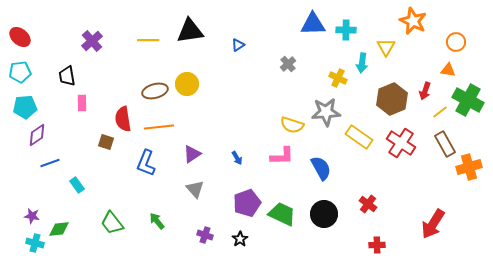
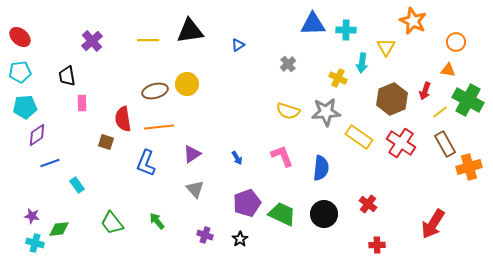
yellow semicircle at (292, 125): moved 4 px left, 14 px up
pink L-shape at (282, 156): rotated 110 degrees counterclockwise
blue semicircle at (321, 168): rotated 35 degrees clockwise
